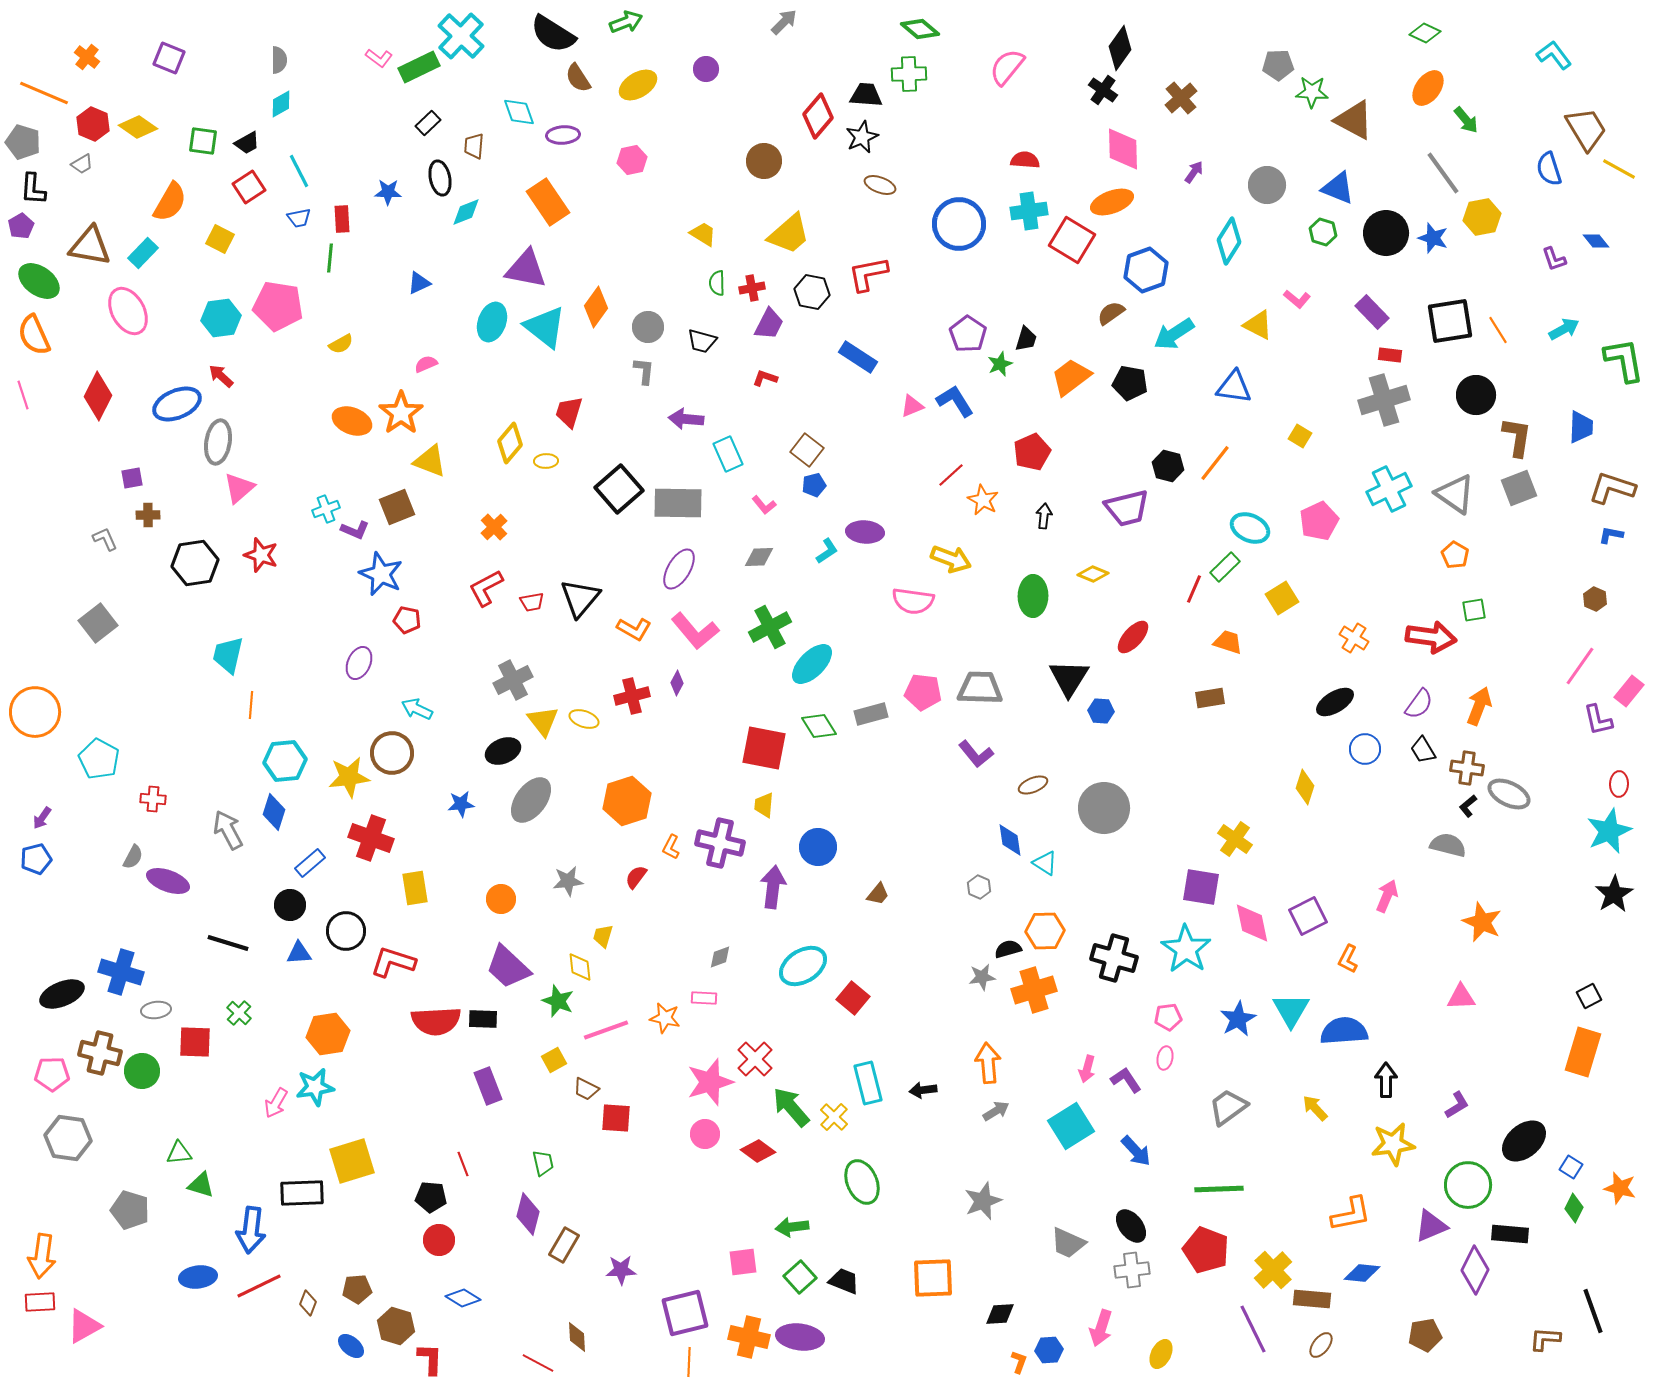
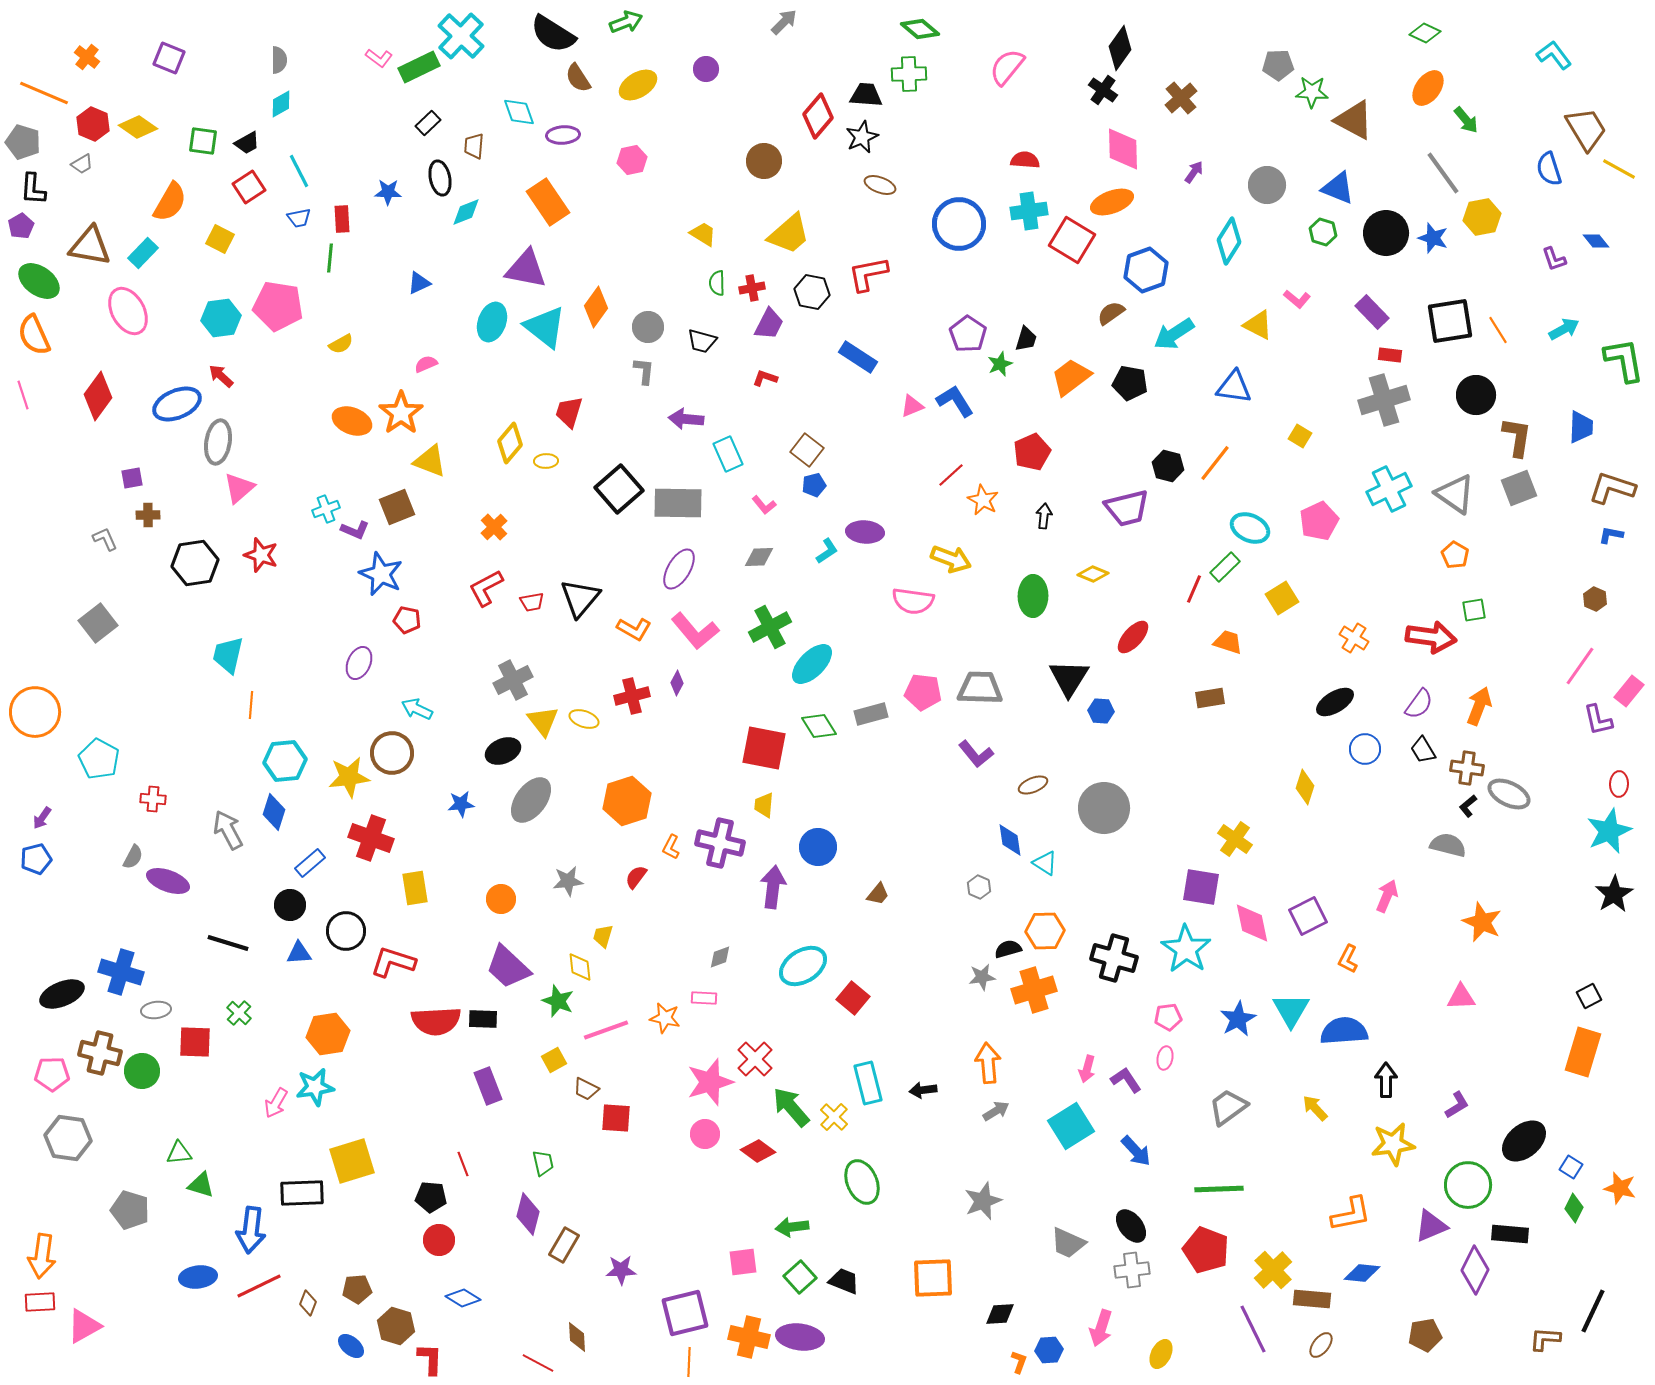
red diamond at (98, 396): rotated 9 degrees clockwise
black line at (1593, 1311): rotated 45 degrees clockwise
